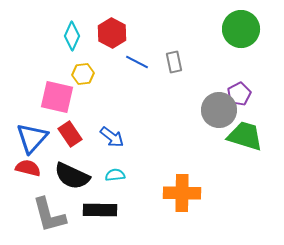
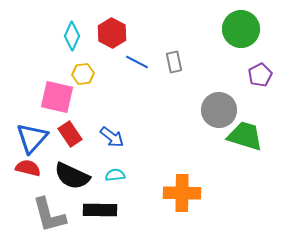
purple pentagon: moved 21 px right, 19 px up
